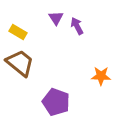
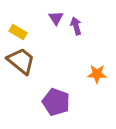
purple arrow: moved 1 px left; rotated 12 degrees clockwise
brown trapezoid: moved 1 px right, 2 px up
orange star: moved 4 px left, 2 px up
